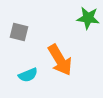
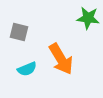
orange arrow: moved 1 px right, 1 px up
cyan semicircle: moved 1 px left, 6 px up
